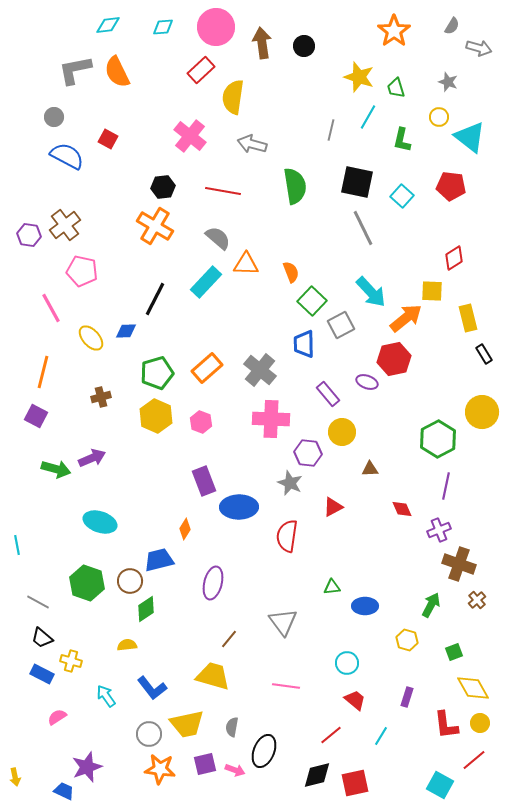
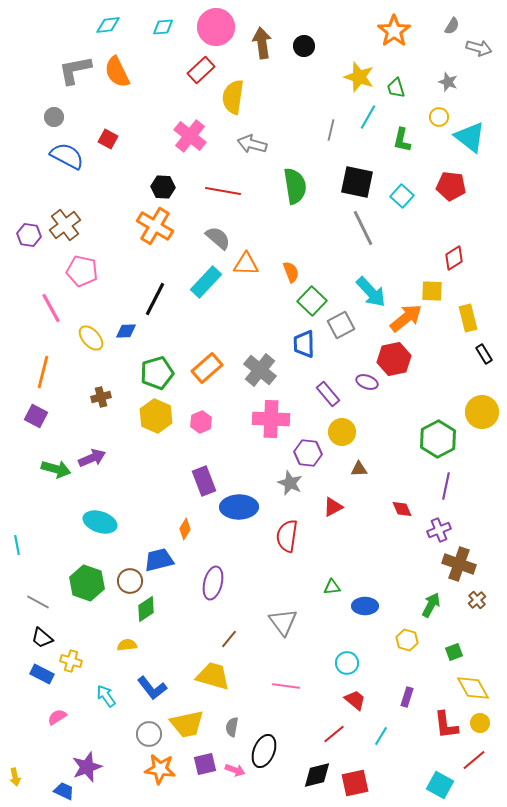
black hexagon at (163, 187): rotated 10 degrees clockwise
pink hexagon at (201, 422): rotated 15 degrees clockwise
brown triangle at (370, 469): moved 11 px left
red line at (331, 735): moved 3 px right, 1 px up
